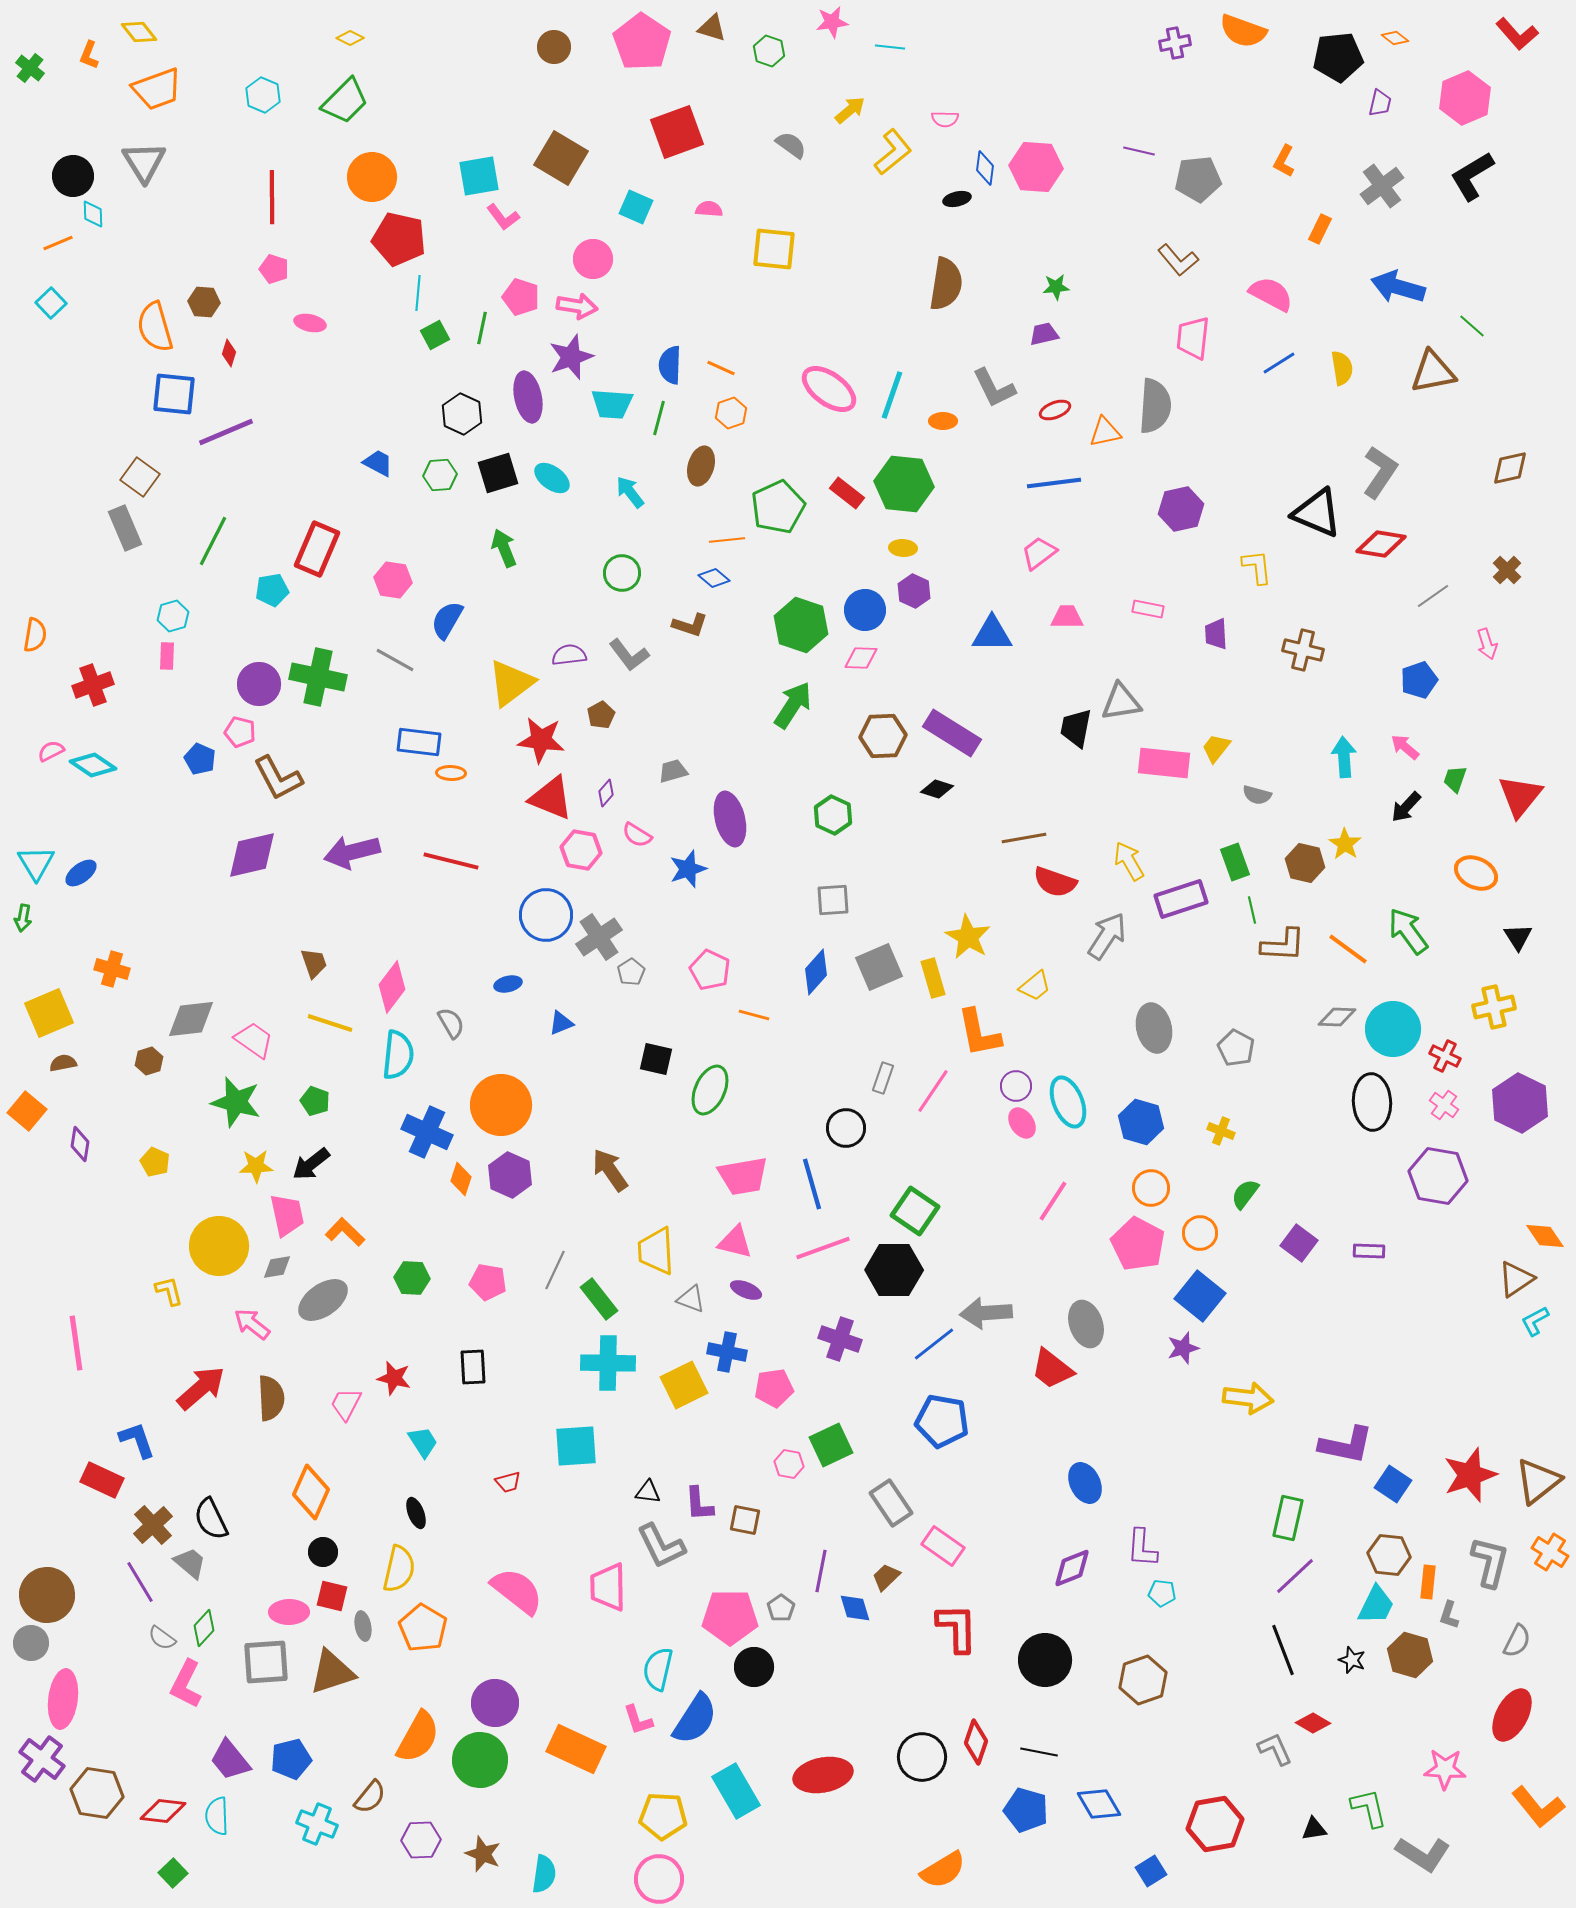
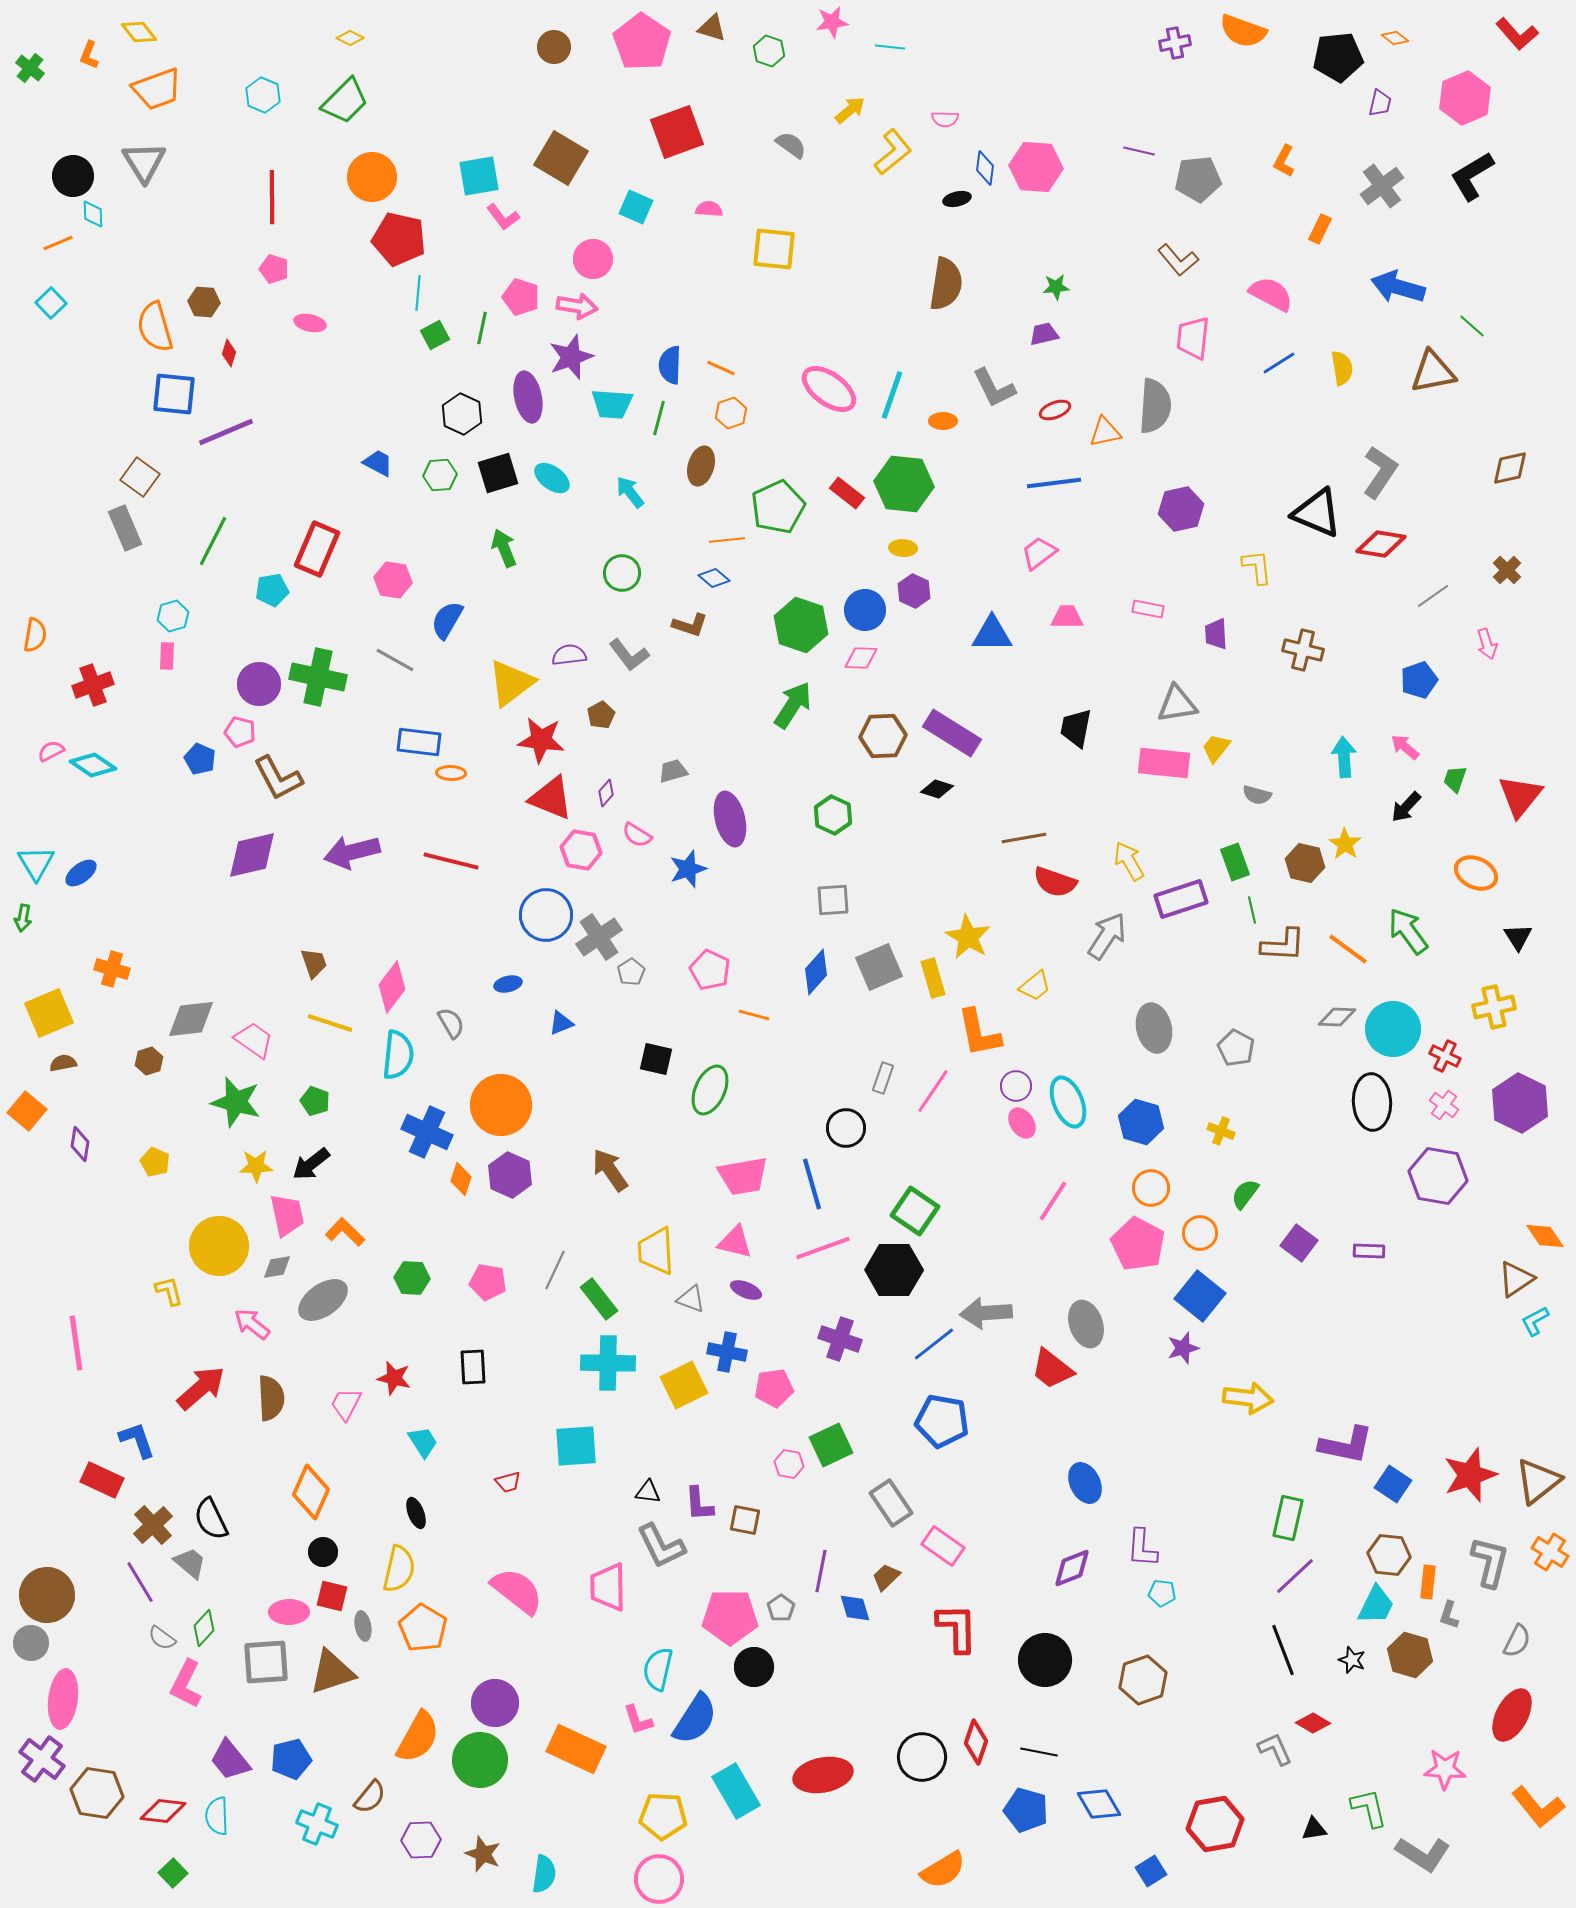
gray triangle at (1121, 702): moved 56 px right, 2 px down
